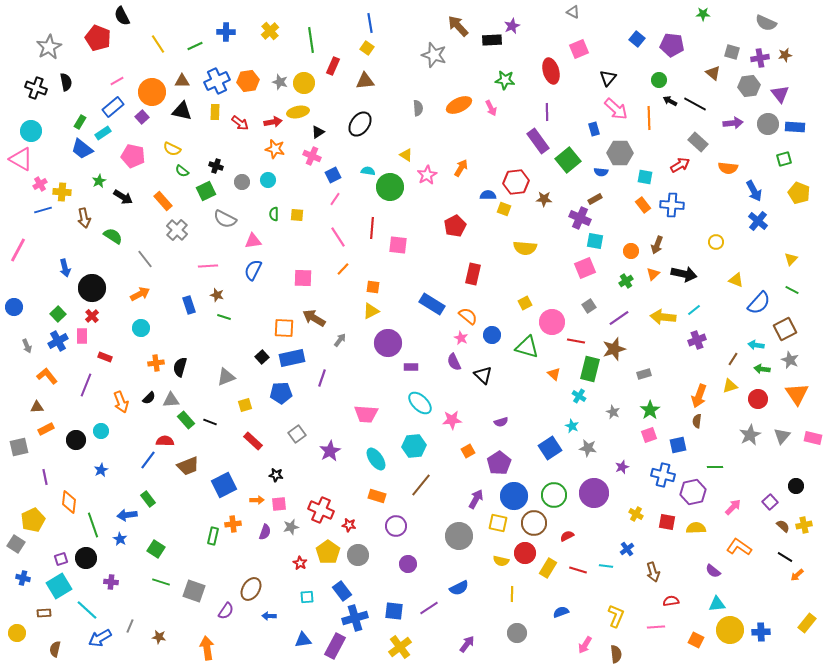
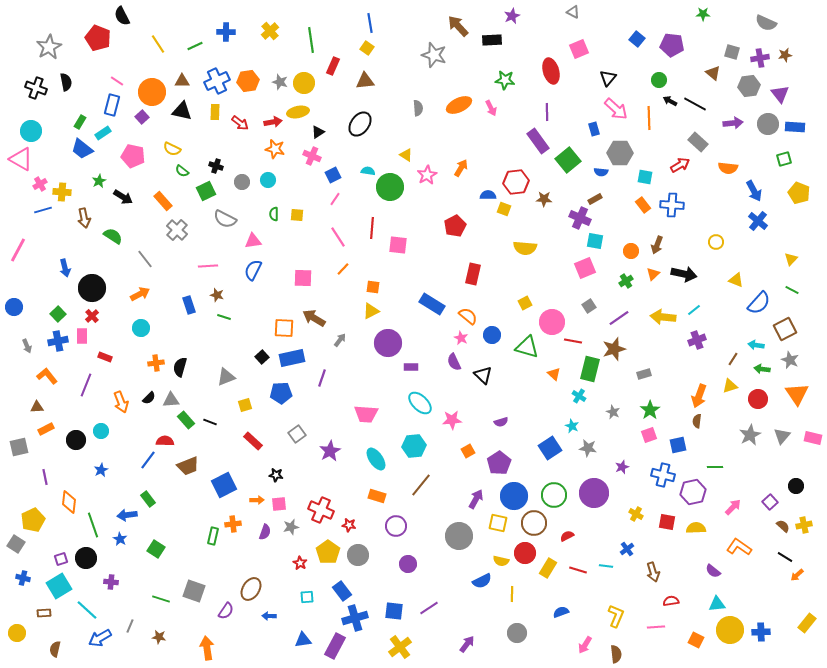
purple star at (512, 26): moved 10 px up
pink line at (117, 81): rotated 64 degrees clockwise
blue rectangle at (113, 107): moved 1 px left, 2 px up; rotated 35 degrees counterclockwise
blue cross at (58, 341): rotated 18 degrees clockwise
red line at (576, 341): moved 3 px left
green line at (161, 582): moved 17 px down
blue semicircle at (459, 588): moved 23 px right, 7 px up
